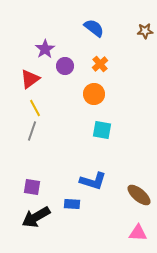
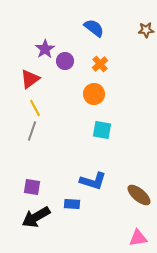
brown star: moved 1 px right, 1 px up
purple circle: moved 5 px up
pink triangle: moved 5 px down; rotated 12 degrees counterclockwise
